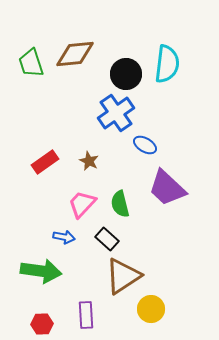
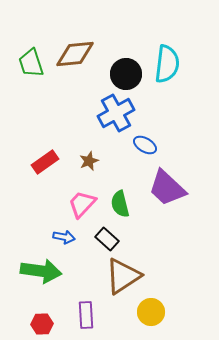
blue cross: rotated 6 degrees clockwise
brown star: rotated 24 degrees clockwise
yellow circle: moved 3 px down
